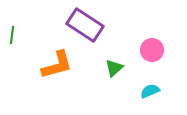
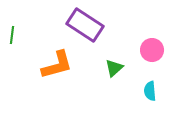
cyan semicircle: rotated 72 degrees counterclockwise
